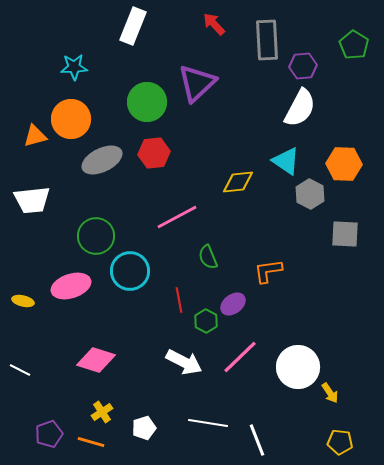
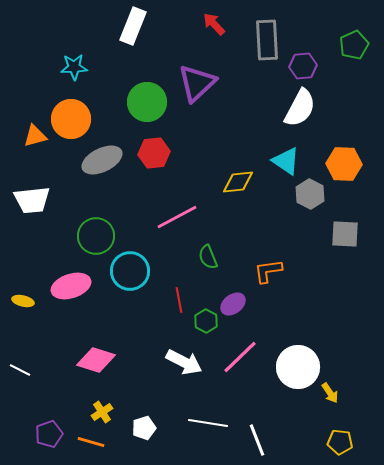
green pentagon at (354, 45): rotated 16 degrees clockwise
